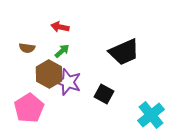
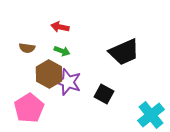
green arrow: rotated 63 degrees clockwise
